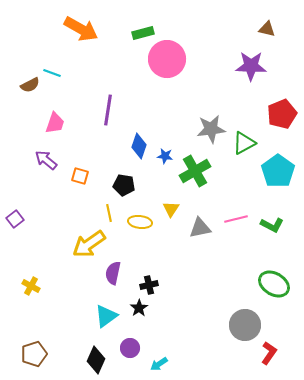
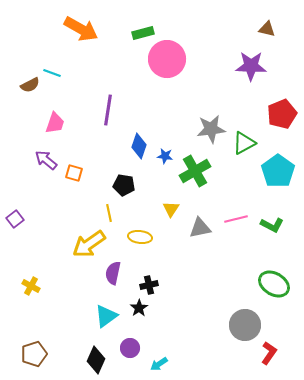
orange square: moved 6 px left, 3 px up
yellow ellipse: moved 15 px down
